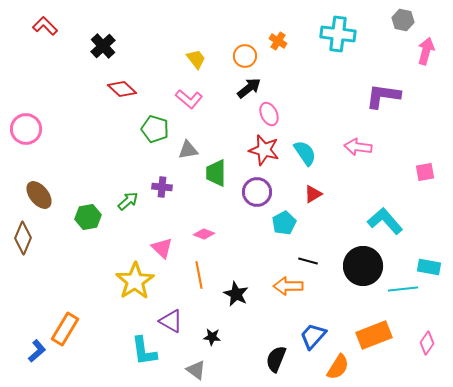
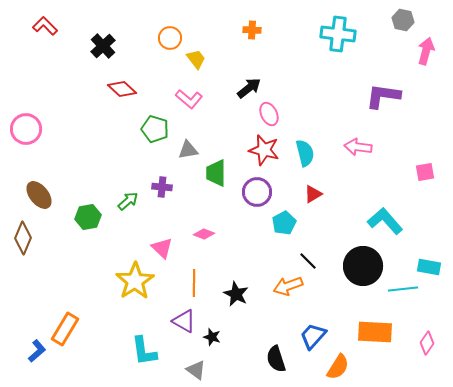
orange cross at (278, 41): moved 26 px left, 11 px up; rotated 30 degrees counterclockwise
orange circle at (245, 56): moved 75 px left, 18 px up
cyan semicircle at (305, 153): rotated 20 degrees clockwise
black line at (308, 261): rotated 30 degrees clockwise
orange line at (199, 275): moved 5 px left, 8 px down; rotated 12 degrees clockwise
orange arrow at (288, 286): rotated 20 degrees counterclockwise
purple triangle at (171, 321): moved 13 px right
orange rectangle at (374, 335): moved 1 px right, 3 px up; rotated 24 degrees clockwise
black star at (212, 337): rotated 12 degrees clockwise
black semicircle at (276, 359): rotated 40 degrees counterclockwise
